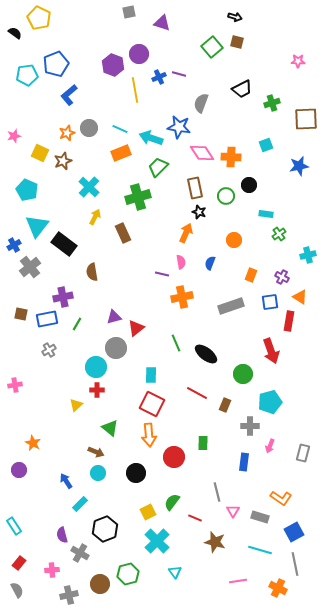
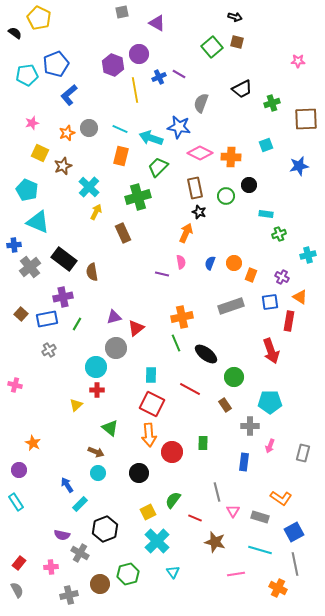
gray square at (129, 12): moved 7 px left
purple triangle at (162, 23): moved 5 px left; rotated 12 degrees clockwise
purple line at (179, 74): rotated 16 degrees clockwise
pink star at (14, 136): moved 18 px right, 13 px up
orange rectangle at (121, 153): moved 3 px down; rotated 54 degrees counterclockwise
pink diamond at (202, 153): moved 2 px left; rotated 30 degrees counterclockwise
brown star at (63, 161): moved 5 px down
yellow arrow at (95, 217): moved 1 px right, 5 px up
cyan triangle at (37, 226): moved 1 px right, 4 px up; rotated 45 degrees counterclockwise
green cross at (279, 234): rotated 16 degrees clockwise
orange circle at (234, 240): moved 23 px down
black rectangle at (64, 244): moved 15 px down
blue cross at (14, 245): rotated 24 degrees clockwise
orange cross at (182, 297): moved 20 px down
brown square at (21, 314): rotated 32 degrees clockwise
green circle at (243, 374): moved 9 px left, 3 px down
pink cross at (15, 385): rotated 24 degrees clockwise
red line at (197, 393): moved 7 px left, 4 px up
cyan pentagon at (270, 402): rotated 15 degrees clockwise
brown rectangle at (225, 405): rotated 56 degrees counterclockwise
red circle at (174, 457): moved 2 px left, 5 px up
black circle at (136, 473): moved 3 px right
blue arrow at (66, 481): moved 1 px right, 4 px down
green semicircle at (172, 502): moved 1 px right, 2 px up
cyan rectangle at (14, 526): moved 2 px right, 24 px up
purple semicircle at (62, 535): rotated 63 degrees counterclockwise
pink cross at (52, 570): moved 1 px left, 3 px up
cyan triangle at (175, 572): moved 2 px left
pink line at (238, 581): moved 2 px left, 7 px up
